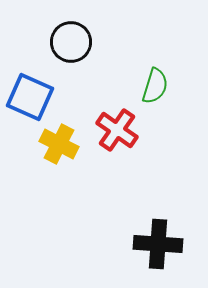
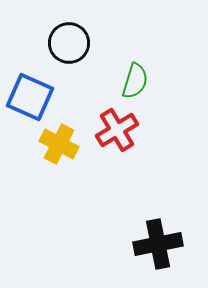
black circle: moved 2 px left, 1 px down
green semicircle: moved 20 px left, 5 px up
red cross: rotated 24 degrees clockwise
black cross: rotated 15 degrees counterclockwise
